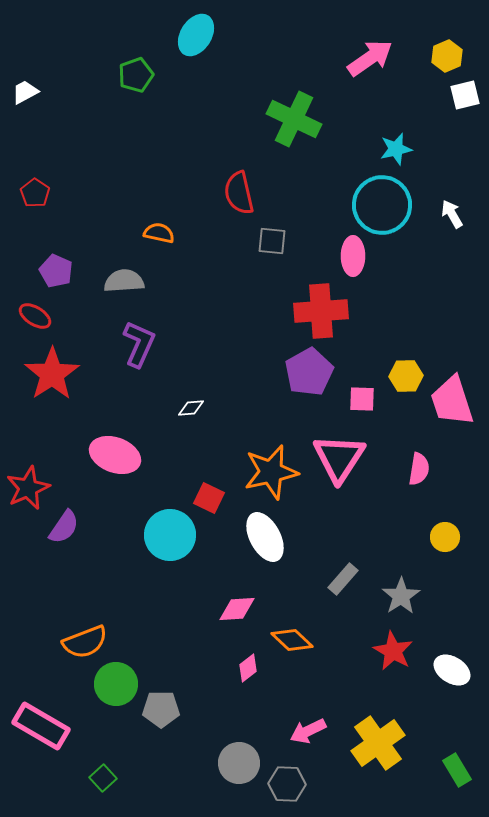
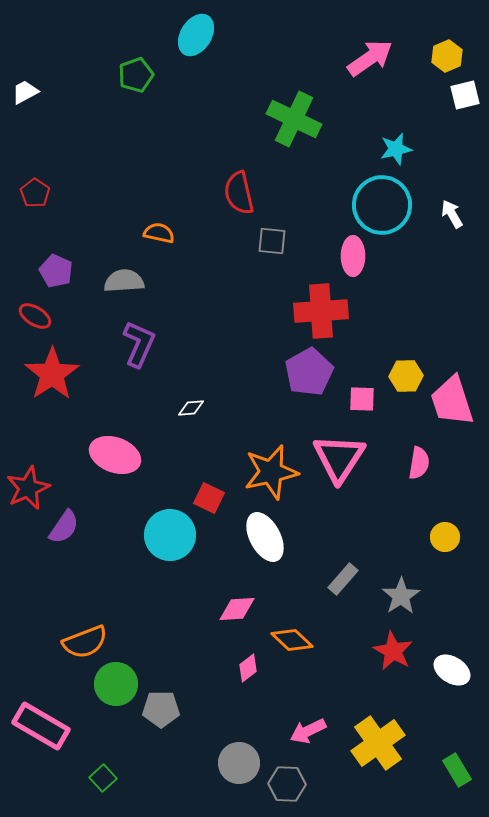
pink semicircle at (419, 469): moved 6 px up
